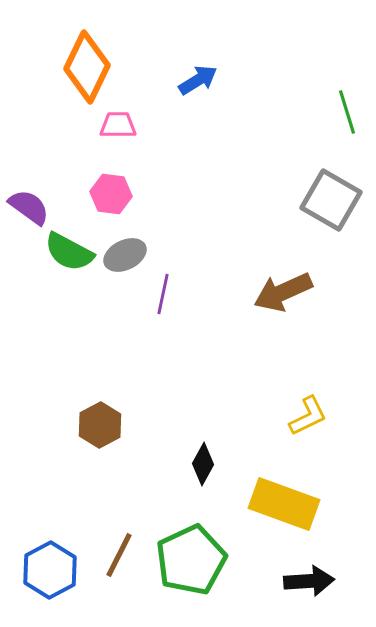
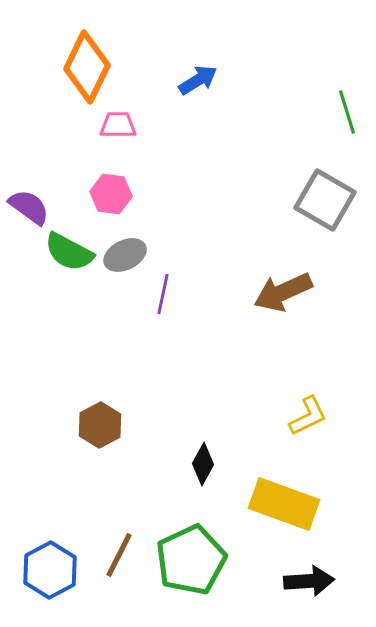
gray square: moved 6 px left
